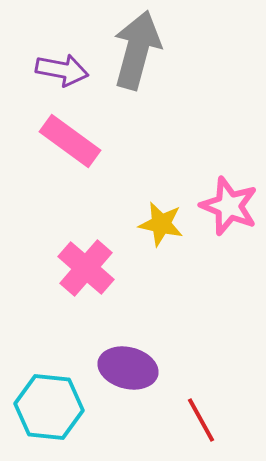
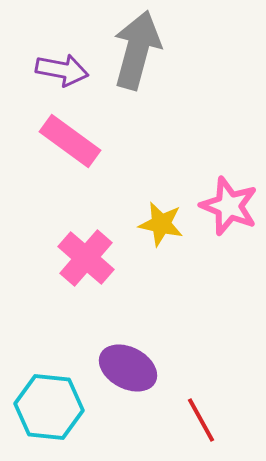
pink cross: moved 10 px up
purple ellipse: rotated 14 degrees clockwise
